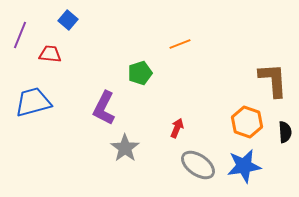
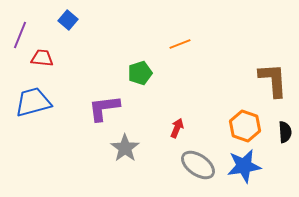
red trapezoid: moved 8 px left, 4 px down
purple L-shape: rotated 56 degrees clockwise
orange hexagon: moved 2 px left, 4 px down
